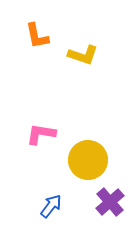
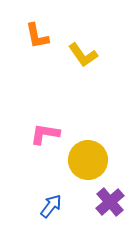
yellow L-shape: rotated 36 degrees clockwise
pink L-shape: moved 4 px right
